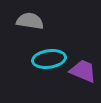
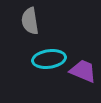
gray semicircle: rotated 108 degrees counterclockwise
